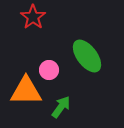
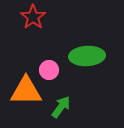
green ellipse: rotated 56 degrees counterclockwise
